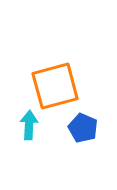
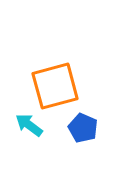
cyan arrow: rotated 56 degrees counterclockwise
